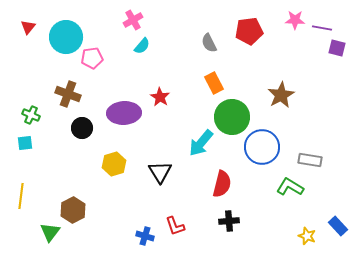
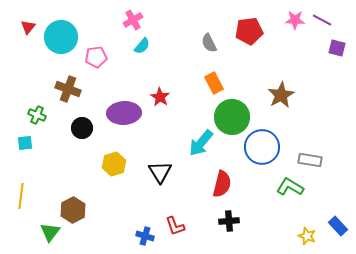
purple line: moved 8 px up; rotated 18 degrees clockwise
cyan circle: moved 5 px left
pink pentagon: moved 4 px right, 1 px up
brown cross: moved 5 px up
green cross: moved 6 px right
